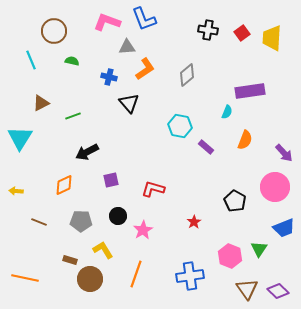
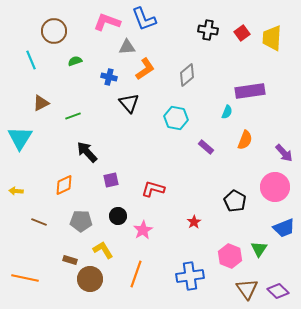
green semicircle at (72, 61): moved 3 px right; rotated 32 degrees counterclockwise
cyan hexagon at (180, 126): moved 4 px left, 8 px up
black arrow at (87, 152): rotated 75 degrees clockwise
